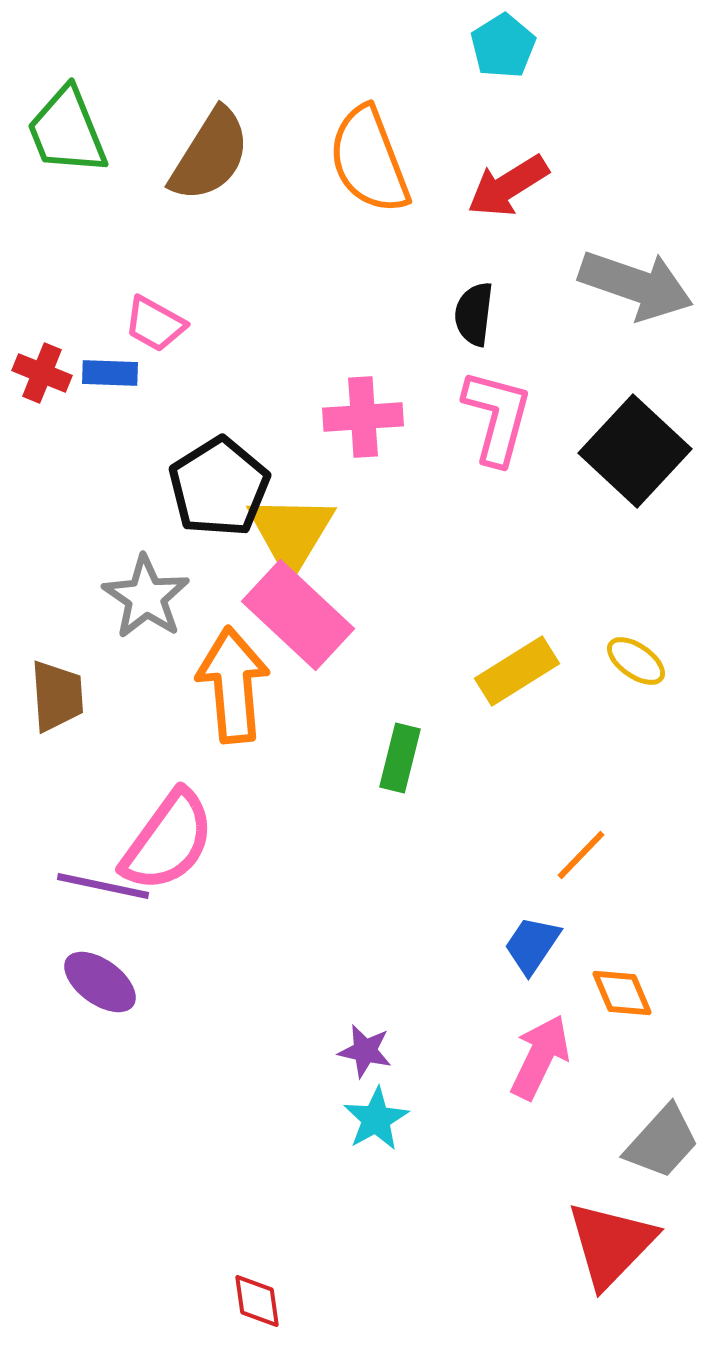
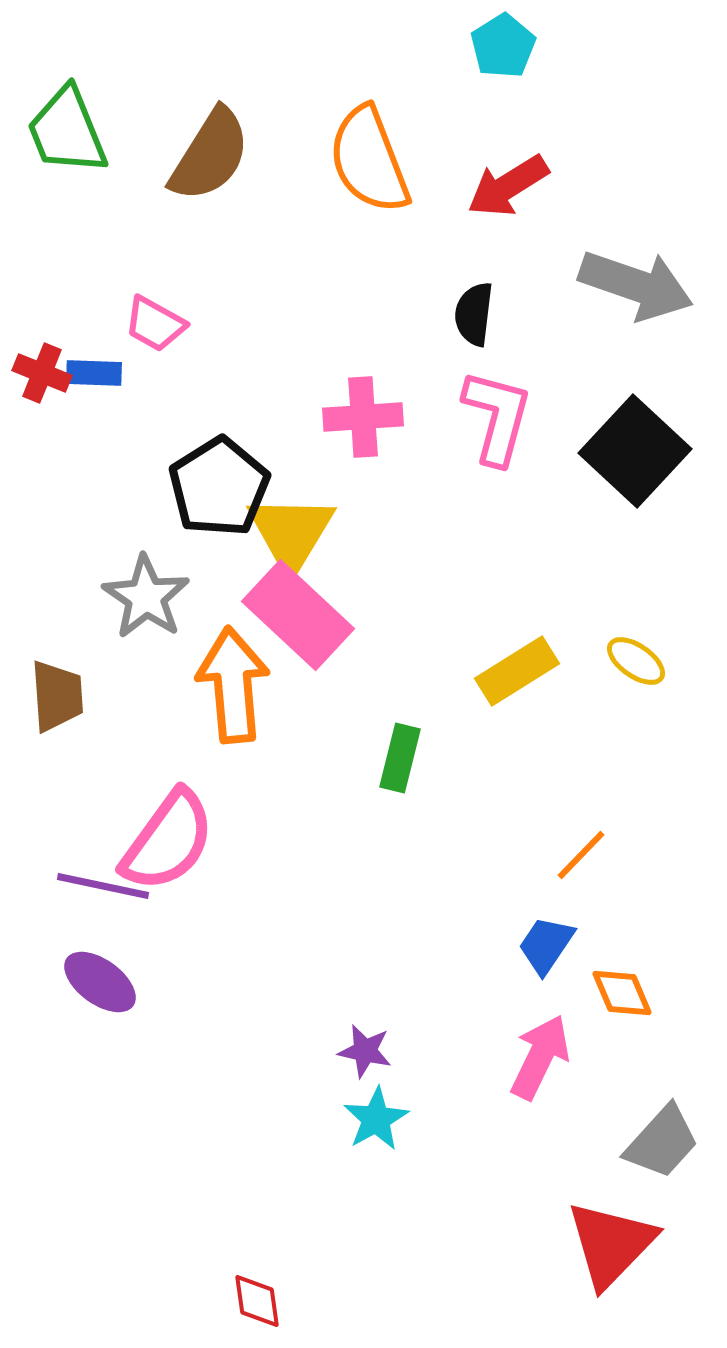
blue rectangle: moved 16 px left
blue trapezoid: moved 14 px right
